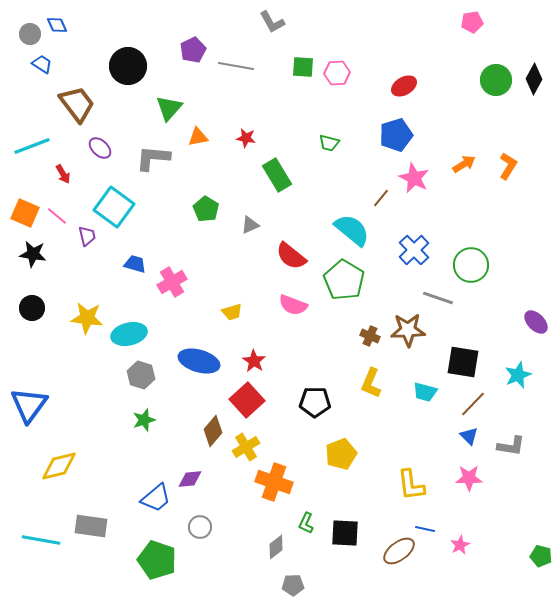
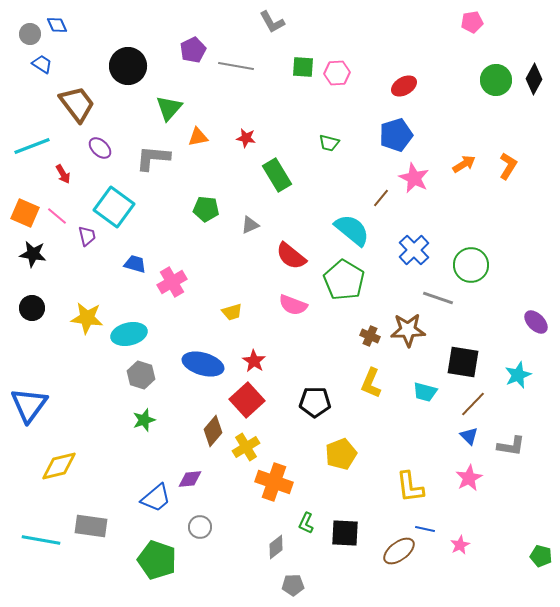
green pentagon at (206, 209): rotated 25 degrees counterclockwise
blue ellipse at (199, 361): moved 4 px right, 3 px down
pink star at (469, 478): rotated 28 degrees counterclockwise
yellow L-shape at (411, 485): moved 1 px left, 2 px down
